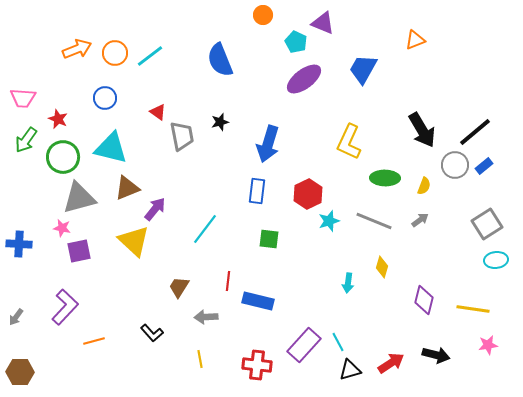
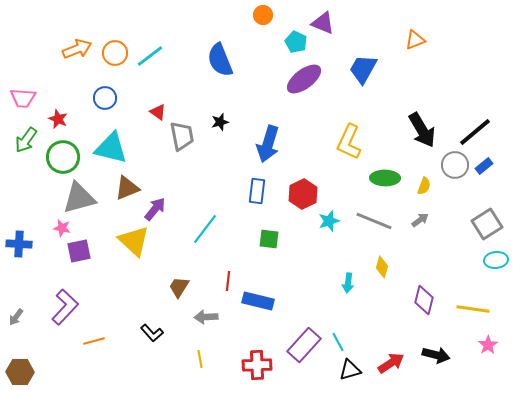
red hexagon at (308, 194): moved 5 px left
pink star at (488, 345): rotated 24 degrees counterclockwise
red cross at (257, 365): rotated 8 degrees counterclockwise
